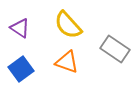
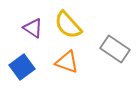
purple triangle: moved 13 px right
blue square: moved 1 px right, 2 px up
